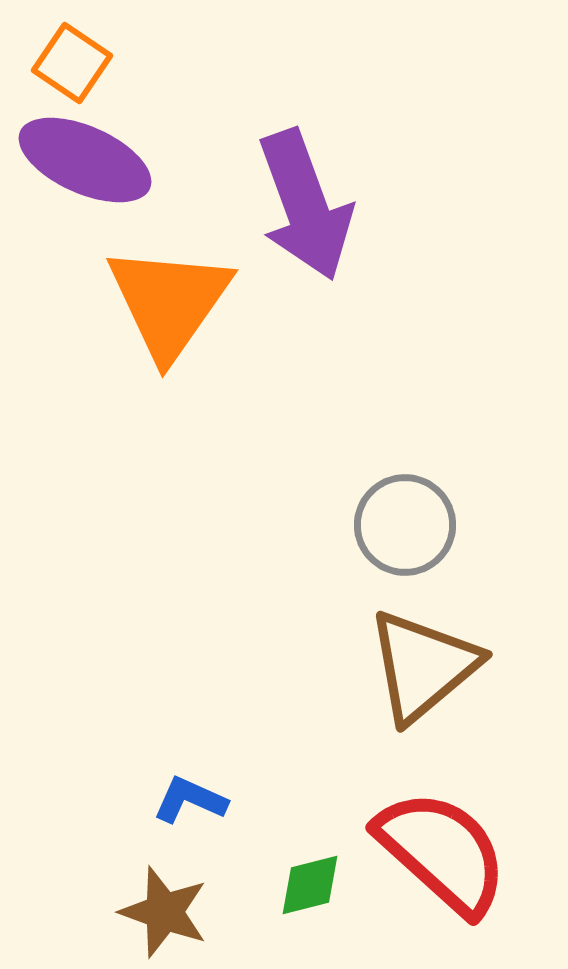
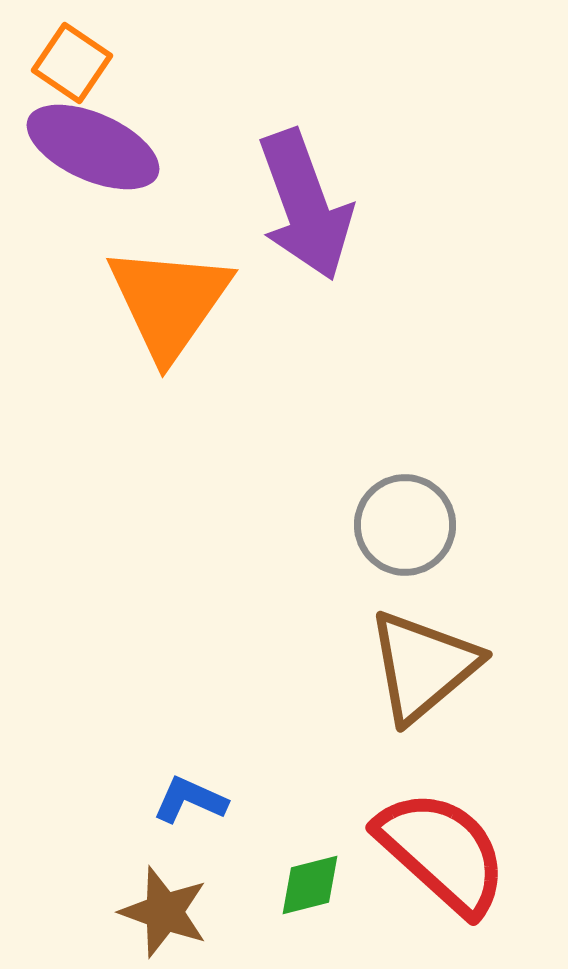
purple ellipse: moved 8 px right, 13 px up
